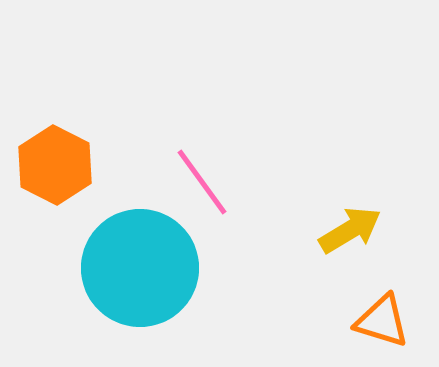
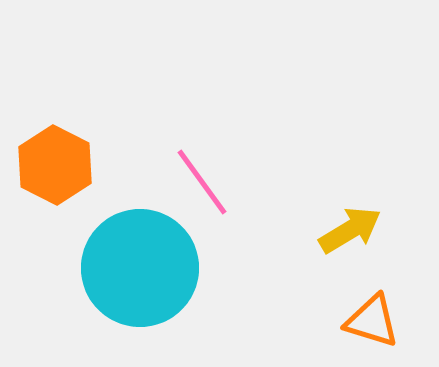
orange triangle: moved 10 px left
